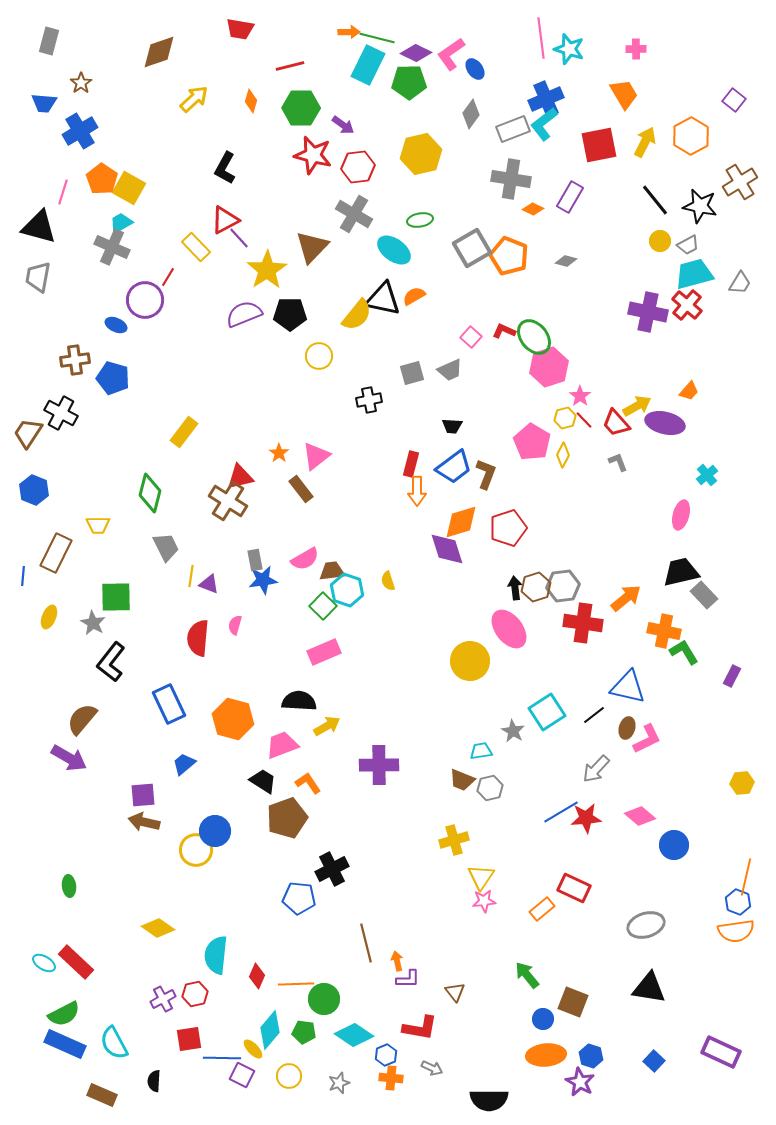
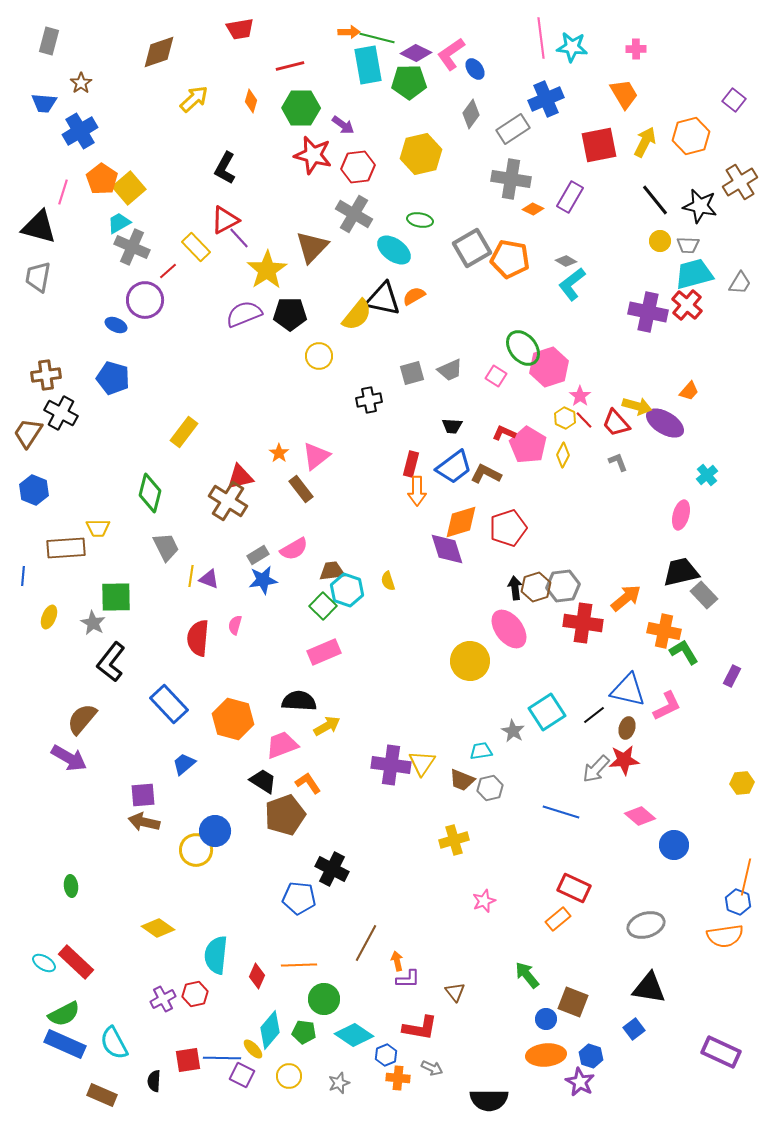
red trapezoid at (240, 29): rotated 20 degrees counterclockwise
cyan star at (569, 49): moved 3 px right, 2 px up; rotated 12 degrees counterclockwise
cyan rectangle at (368, 65): rotated 36 degrees counterclockwise
cyan L-shape at (544, 124): moved 28 px right, 160 px down
gray rectangle at (513, 129): rotated 12 degrees counterclockwise
orange hexagon at (691, 136): rotated 15 degrees clockwise
yellow square at (129, 188): rotated 20 degrees clockwise
green ellipse at (420, 220): rotated 20 degrees clockwise
cyan trapezoid at (121, 223): moved 2 px left
gray trapezoid at (688, 245): rotated 30 degrees clockwise
gray cross at (112, 247): moved 20 px right
orange pentagon at (509, 256): moved 1 px right, 3 px down; rotated 12 degrees counterclockwise
gray diamond at (566, 261): rotated 15 degrees clockwise
red line at (168, 277): moved 6 px up; rotated 18 degrees clockwise
red L-shape at (504, 331): moved 102 px down
pink square at (471, 337): moved 25 px right, 39 px down; rotated 10 degrees counterclockwise
green ellipse at (534, 337): moved 11 px left, 11 px down
brown cross at (75, 360): moved 29 px left, 15 px down
yellow arrow at (637, 406): rotated 44 degrees clockwise
yellow hexagon at (565, 418): rotated 20 degrees counterclockwise
purple ellipse at (665, 423): rotated 18 degrees clockwise
pink pentagon at (532, 442): moved 4 px left, 3 px down
brown L-shape at (486, 474): rotated 84 degrees counterclockwise
yellow trapezoid at (98, 525): moved 3 px down
brown rectangle at (56, 553): moved 10 px right, 5 px up; rotated 60 degrees clockwise
pink semicircle at (305, 559): moved 11 px left, 10 px up
gray rectangle at (255, 560): moved 3 px right, 5 px up; rotated 70 degrees clockwise
purple triangle at (209, 584): moved 5 px up
blue triangle at (628, 687): moved 3 px down
blue rectangle at (169, 704): rotated 18 degrees counterclockwise
pink L-shape at (647, 739): moved 20 px right, 33 px up
purple cross at (379, 765): moved 12 px right; rotated 9 degrees clockwise
blue line at (561, 812): rotated 48 degrees clockwise
brown pentagon at (287, 818): moved 2 px left, 3 px up
red star at (586, 818): moved 38 px right, 58 px up
black cross at (332, 869): rotated 36 degrees counterclockwise
yellow triangle at (481, 877): moved 59 px left, 114 px up
green ellipse at (69, 886): moved 2 px right
pink star at (484, 901): rotated 15 degrees counterclockwise
orange rectangle at (542, 909): moved 16 px right, 10 px down
orange semicircle at (736, 931): moved 11 px left, 5 px down
brown line at (366, 943): rotated 42 degrees clockwise
orange line at (296, 984): moved 3 px right, 19 px up
blue circle at (543, 1019): moved 3 px right
red square at (189, 1039): moved 1 px left, 21 px down
blue square at (654, 1061): moved 20 px left, 32 px up; rotated 10 degrees clockwise
orange cross at (391, 1078): moved 7 px right
